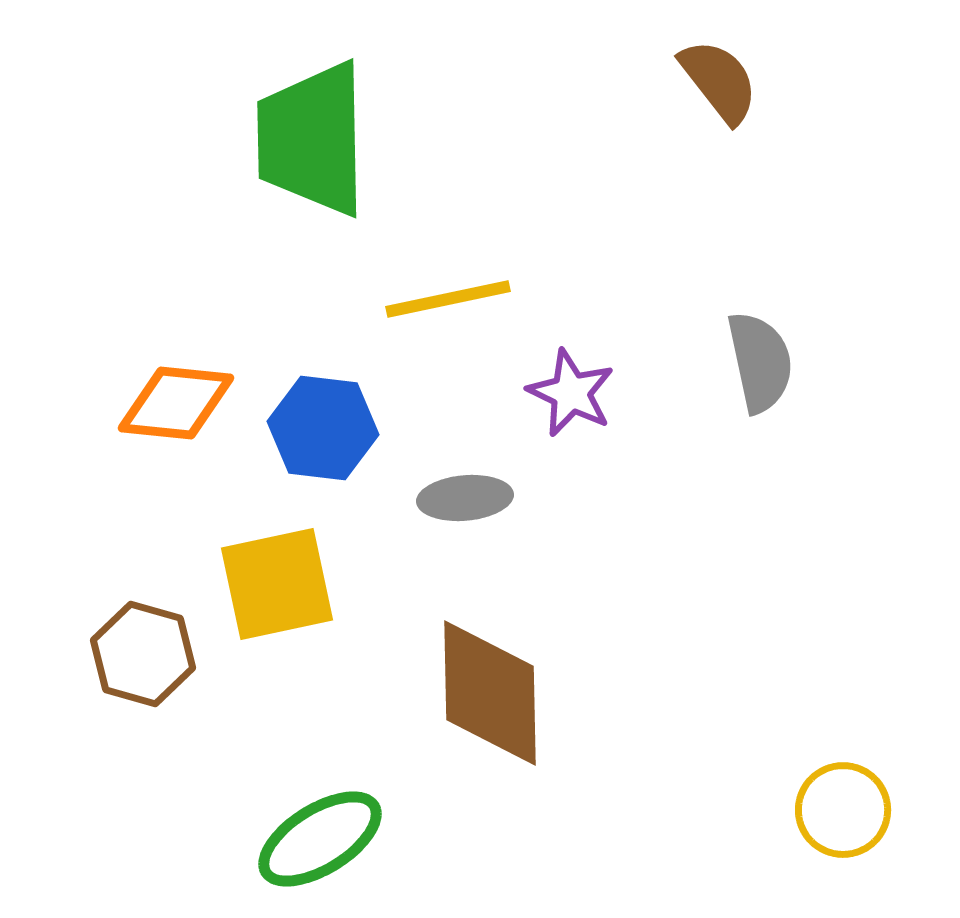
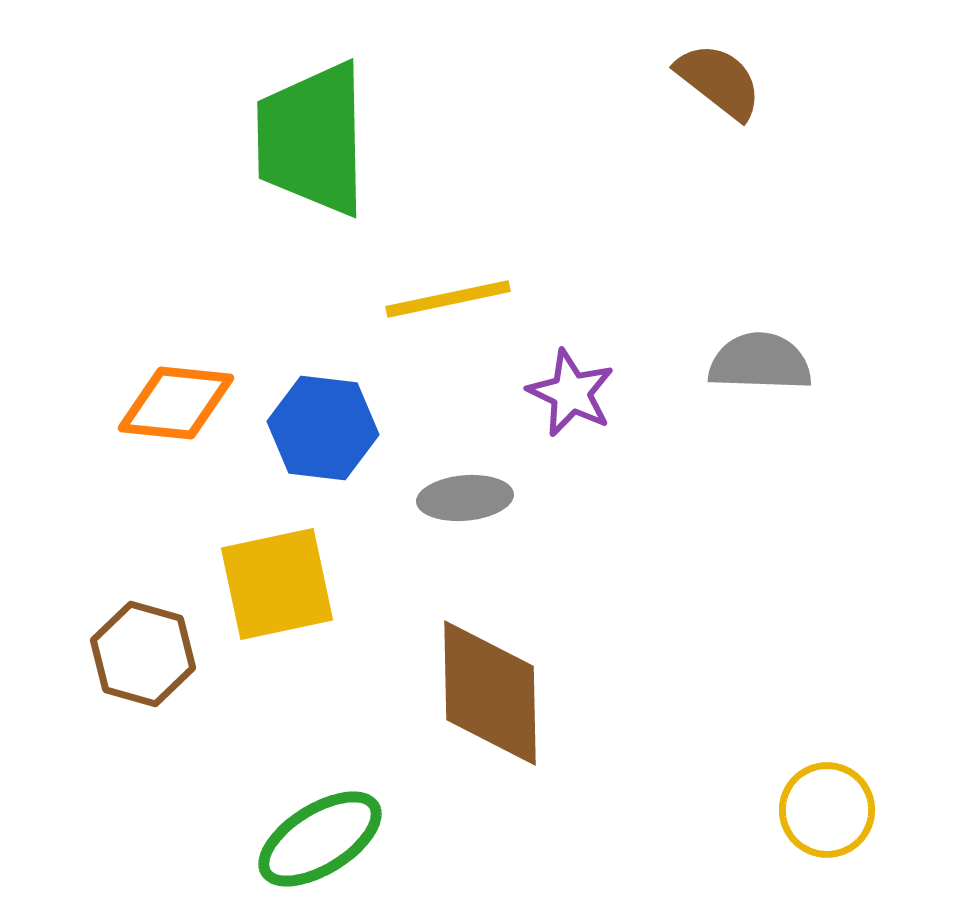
brown semicircle: rotated 14 degrees counterclockwise
gray semicircle: rotated 76 degrees counterclockwise
yellow circle: moved 16 px left
